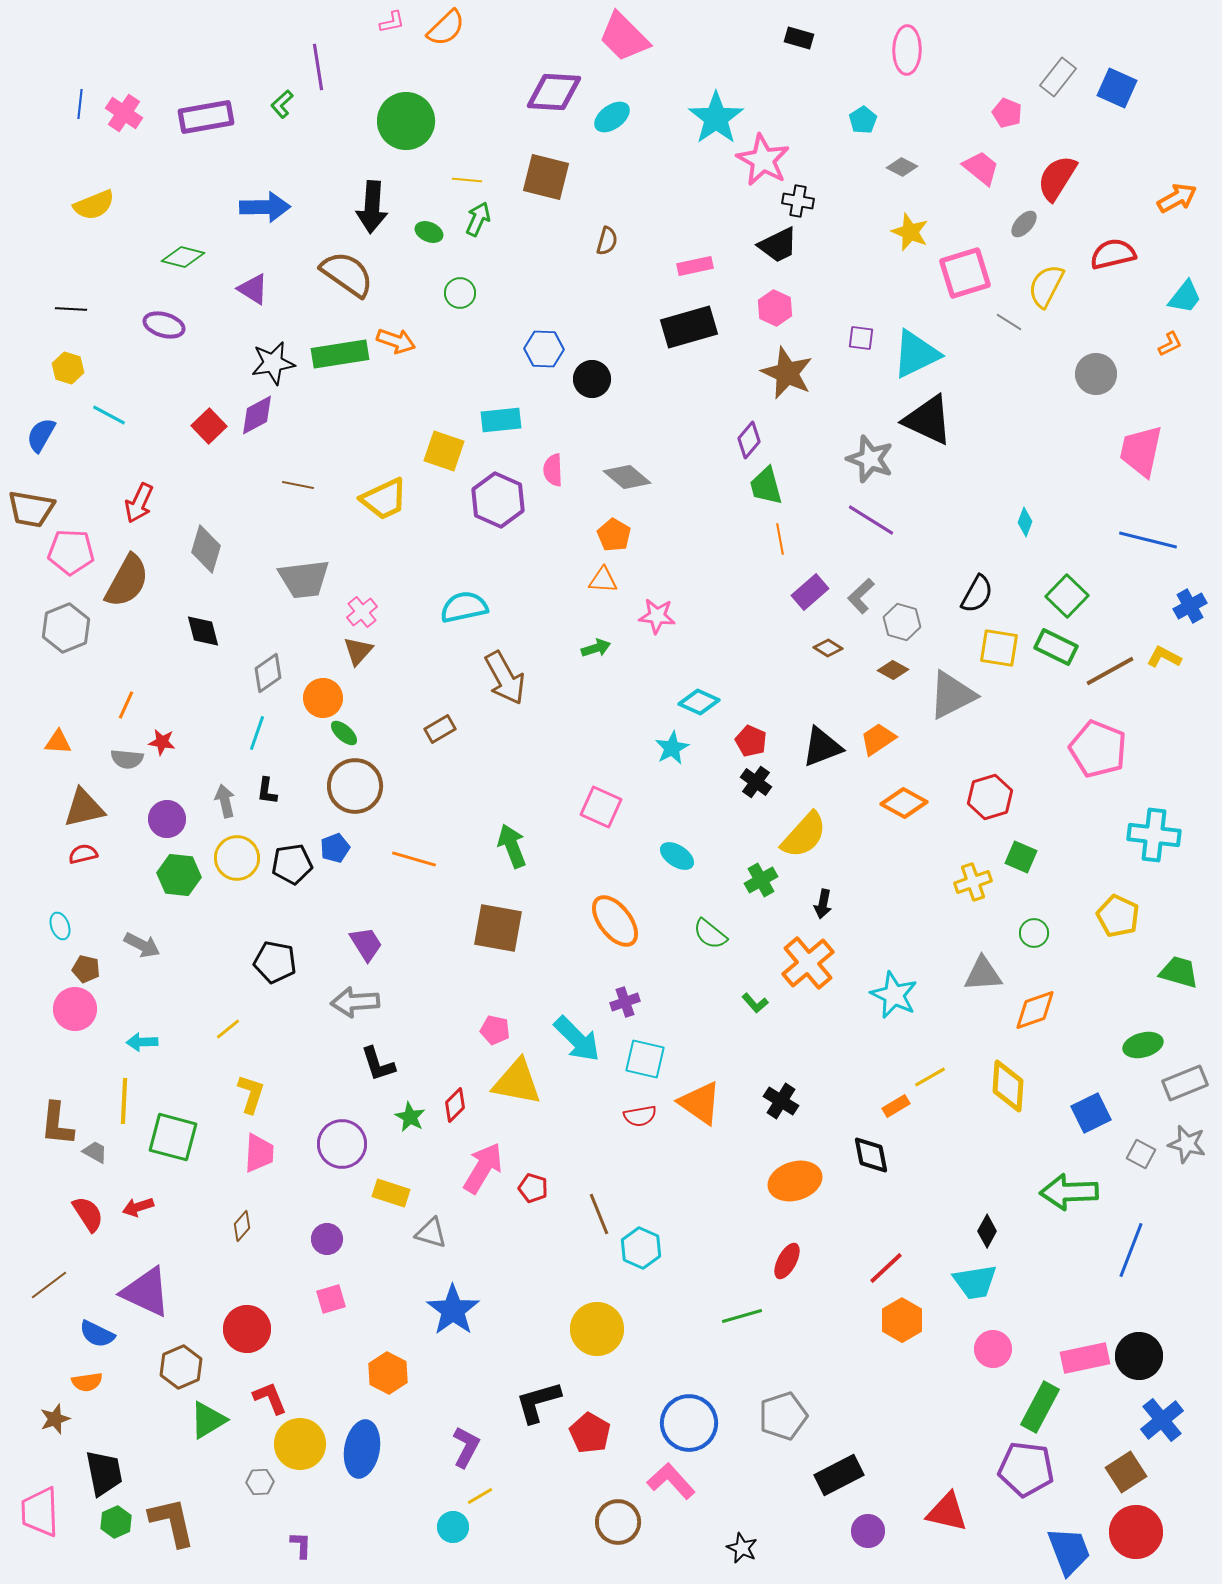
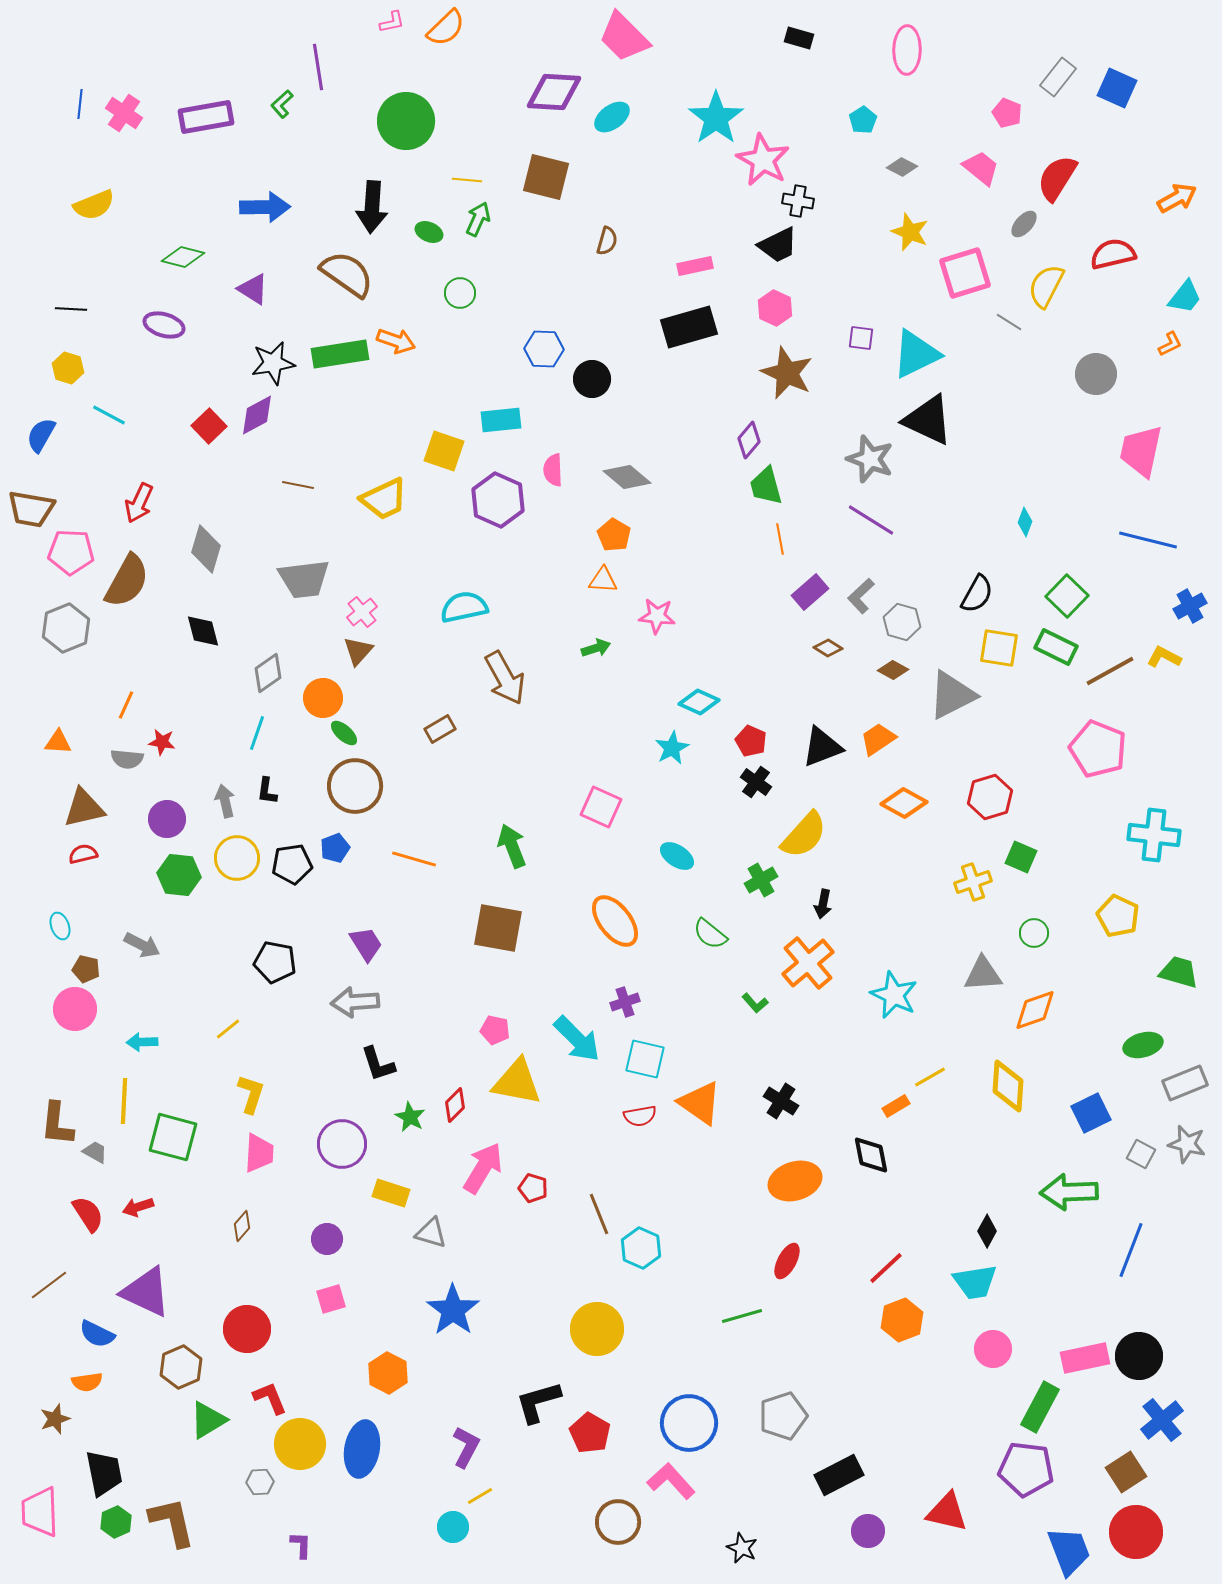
orange hexagon at (902, 1320): rotated 9 degrees clockwise
